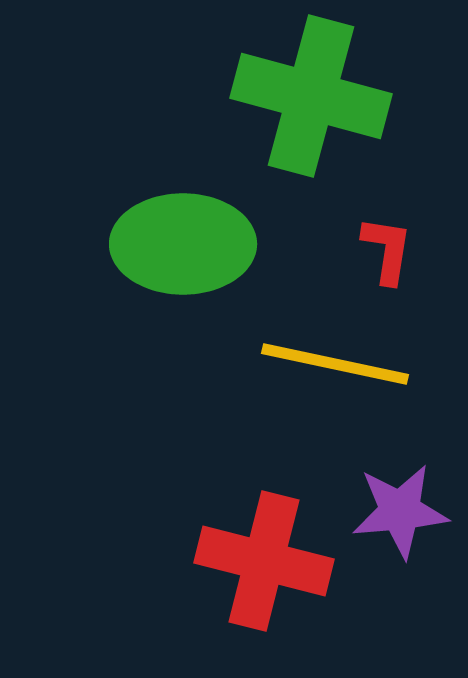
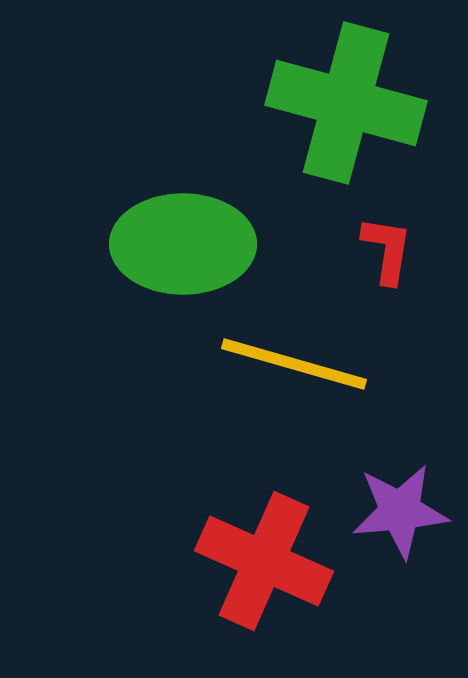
green cross: moved 35 px right, 7 px down
yellow line: moved 41 px left; rotated 4 degrees clockwise
red cross: rotated 10 degrees clockwise
